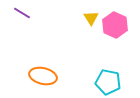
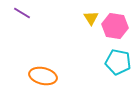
pink hexagon: moved 1 px down; rotated 15 degrees counterclockwise
cyan pentagon: moved 10 px right, 20 px up
